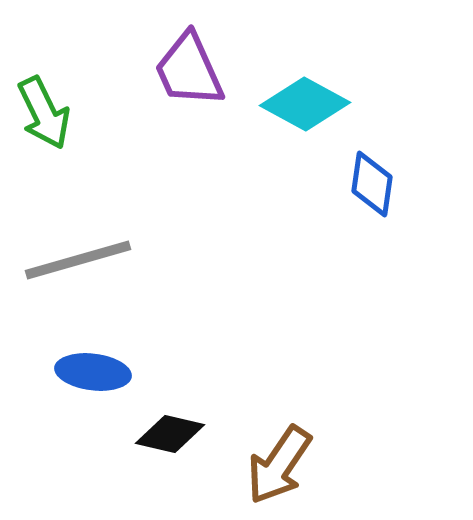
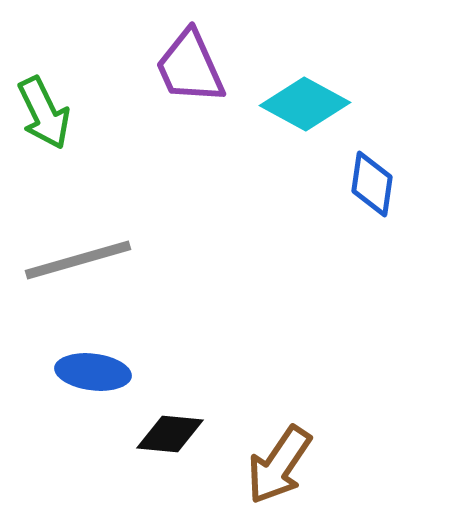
purple trapezoid: moved 1 px right, 3 px up
black diamond: rotated 8 degrees counterclockwise
